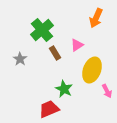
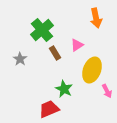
orange arrow: rotated 36 degrees counterclockwise
